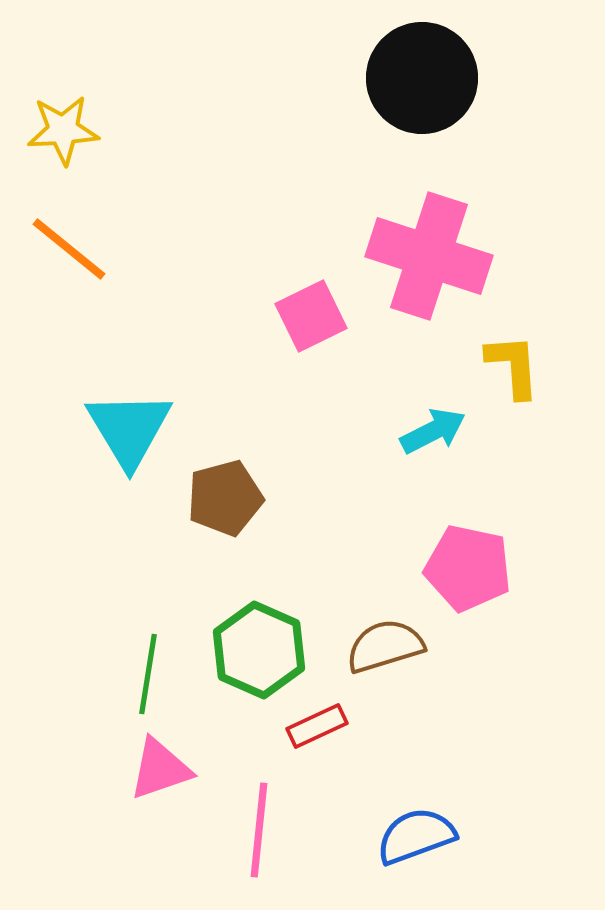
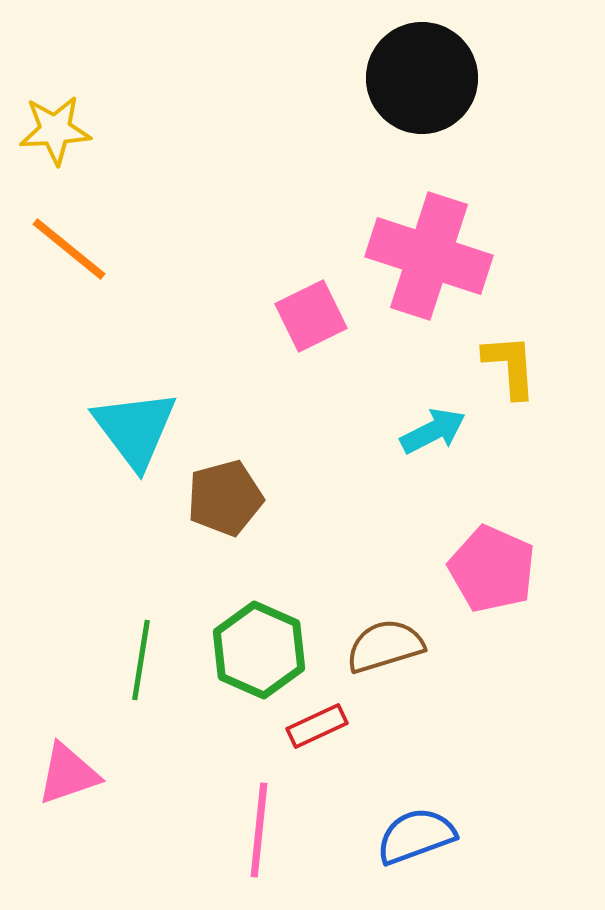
yellow star: moved 8 px left
yellow L-shape: moved 3 px left
cyan triangle: moved 6 px right; rotated 6 degrees counterclockwise
pink pentagon: moved 24 px right, 1 px down; rotated 12 degrees clockwise
green line: moved 7 px left, 14 px up
pink triangle: moved 92 px left, 5 px down
